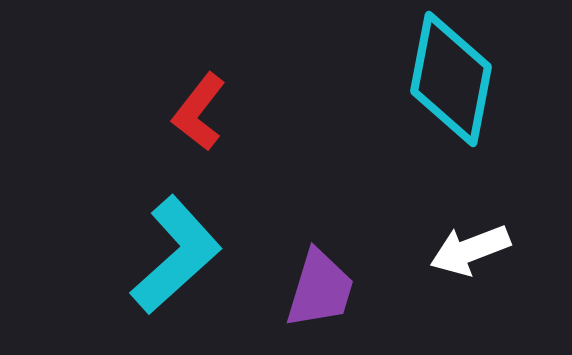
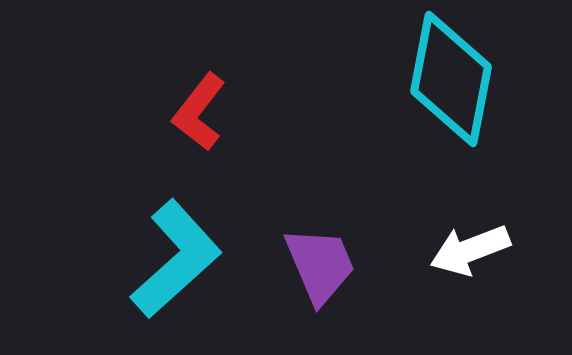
cyan L-shape: moved 4 px down
purple trapezoid: moved 24 px up; rotated 40 degrees counterclockwise
